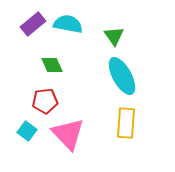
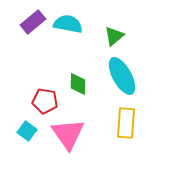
purple rectangle: moved 2 px up
green triangle: rotated 25 degrees clockwise
green diamond: moved 26 px right, 19 px down; rotated 25 degrees clockwise
red pentagon: rotated 15 degrees clockwise
pink triangle: rotated 9 degrees clockwise
